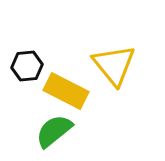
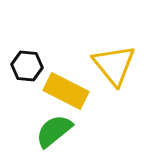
black hexagon: rotated 12 degrees clockwise
